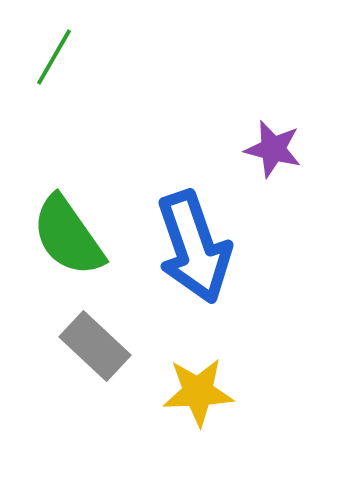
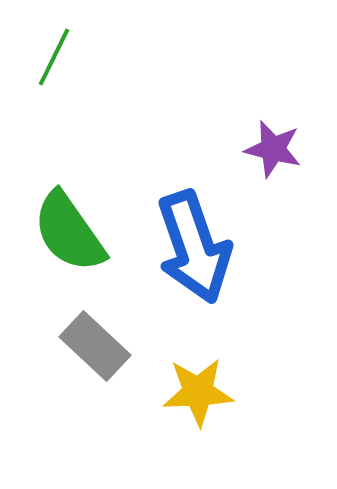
green line: rotated 4 degrees counterclockwise
green semicircle: moved 1 px right, 4 px up
